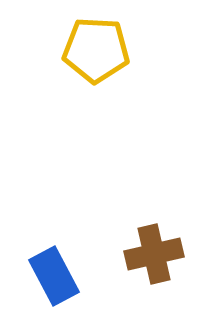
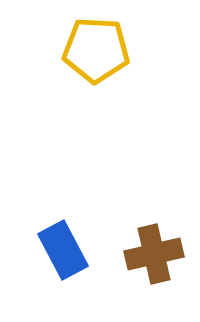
blue rectangle: moved 9 px right, 26 px up
